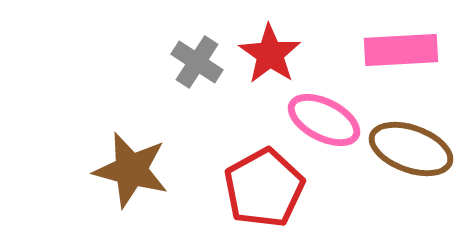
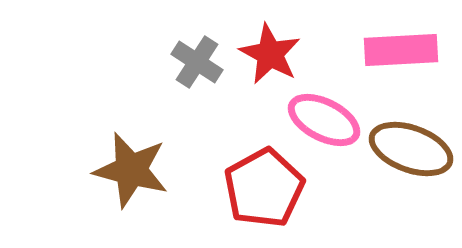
red star: rotated 6 degrees counterclockwise
